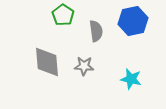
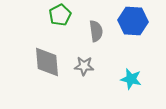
green pentagon: moved 3 px left; rotated 10 degrees clockwise
blue hexagon: rotated 16 degrees clockwise
